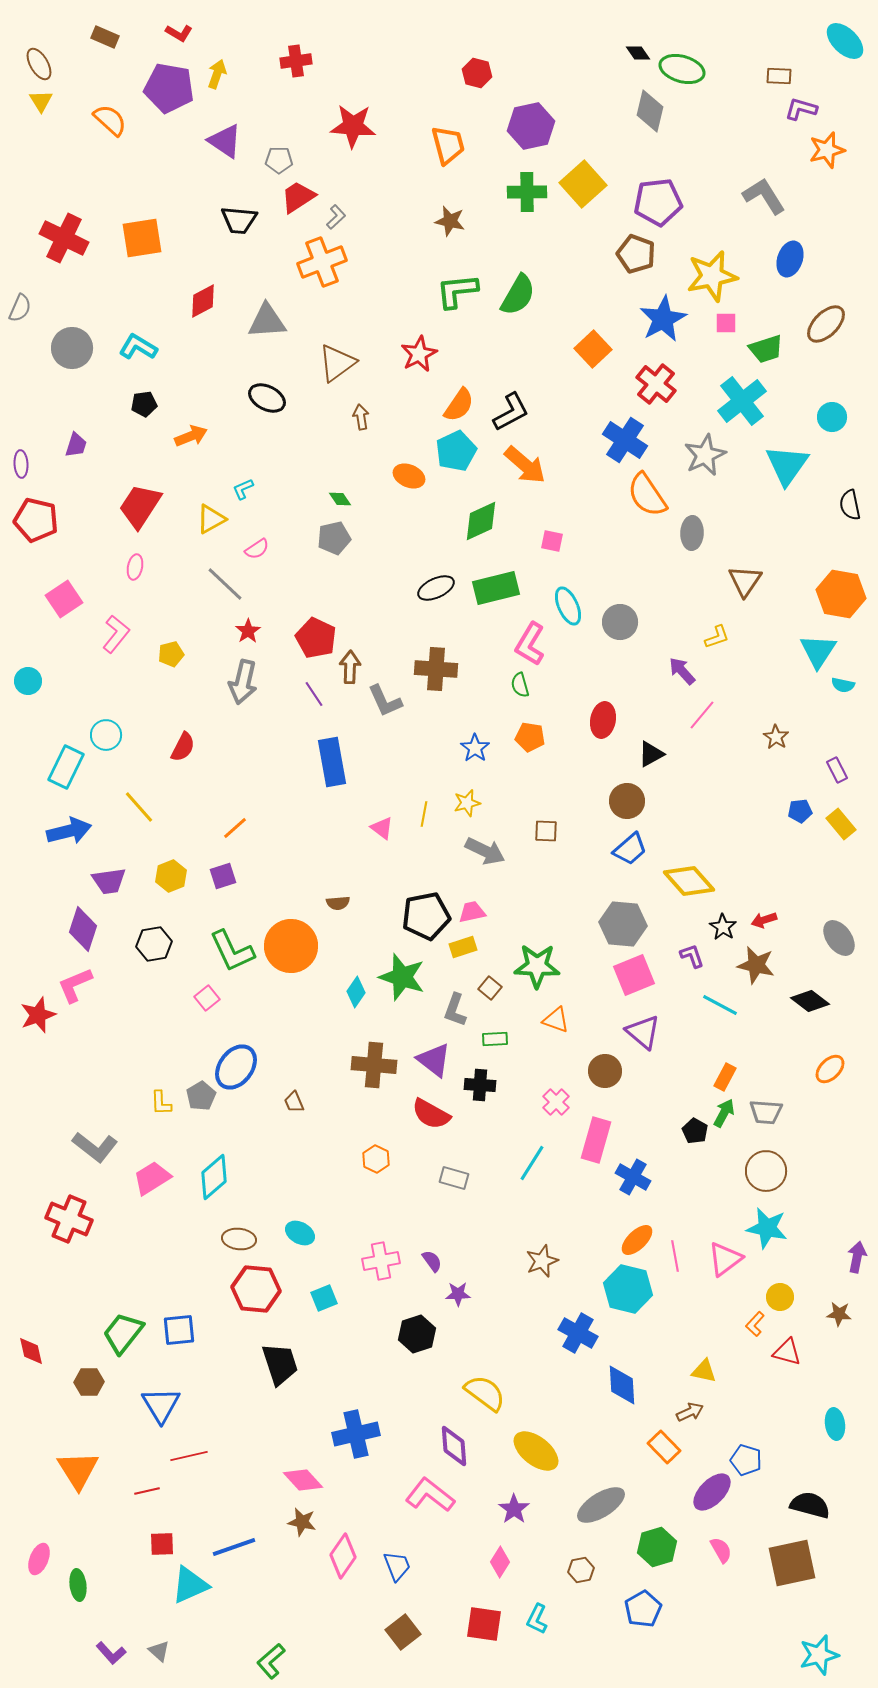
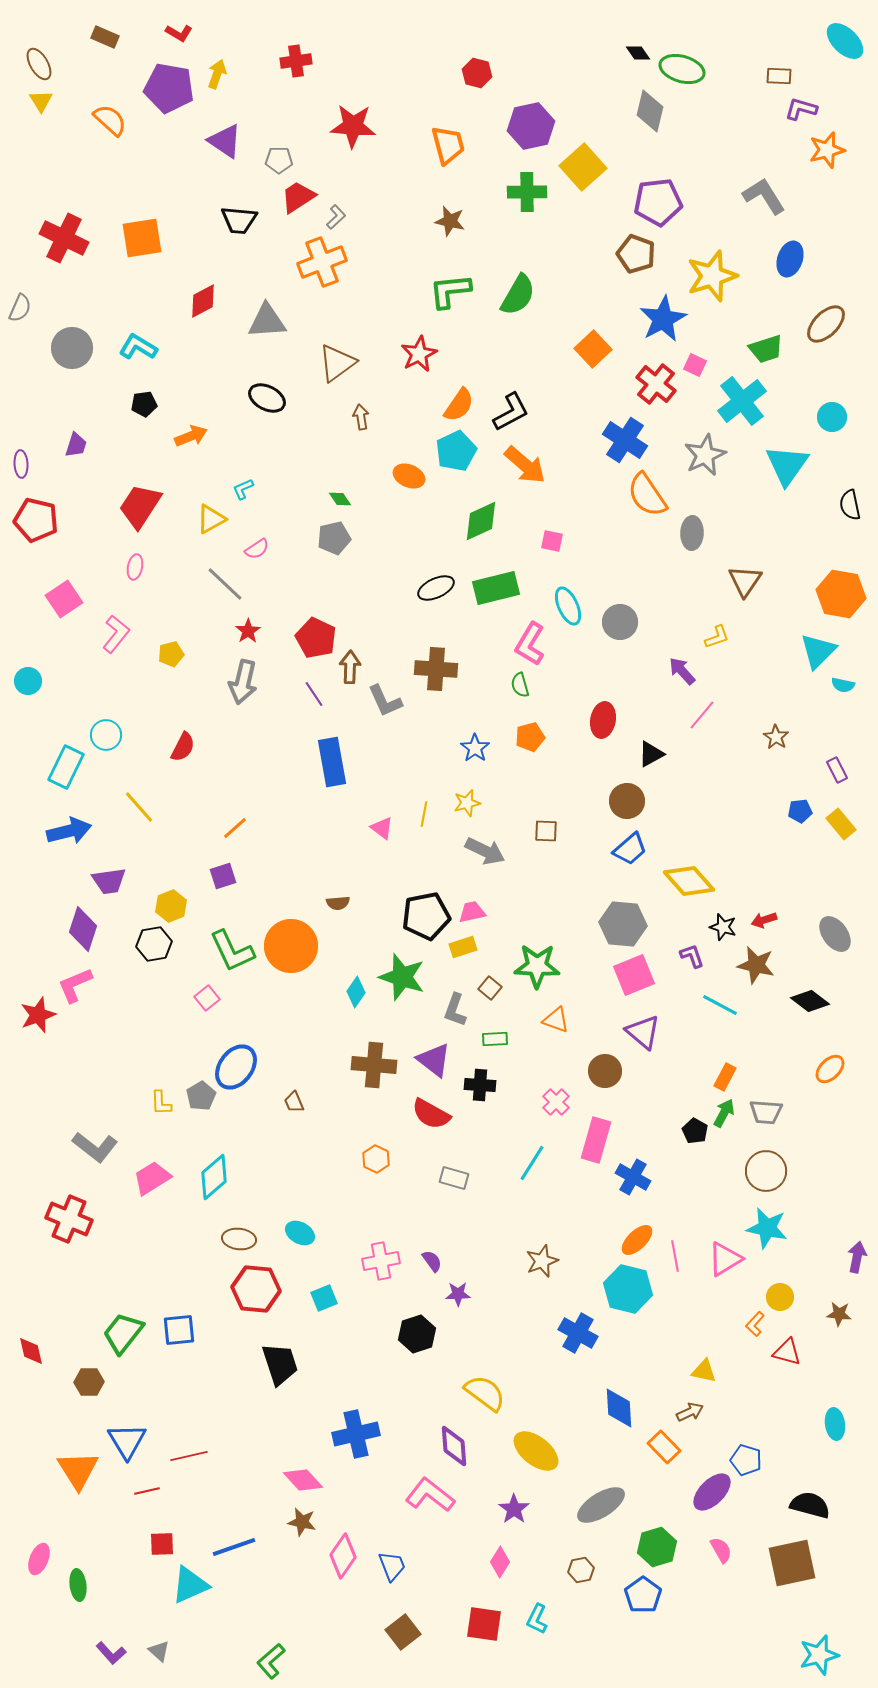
yellow square at (583, 184): moved 17 px up
yellow star at (712, 276): rotated 6 degrees counterclockwise
green L-shape at (457, 291): moved 7 px left
pink square at (726, 323): moved 31 px left, 42 px down; rotated 25 degrees clockwise
cyan triangle at (818, 651): rotated 12 degrees clockwise
orange pentagon at (530, 737): rotated 24 degrees counterclockwise
yellow hexagon at (171, 876): moved 30 px down
black star at (723, 927): rotated 16 degrees counterclockwise
gray ellipse at (839, 938): moved 4 px left, 4 px up
pink triangle at (725, 1259): rotated 6 degrees clockwise
blue diamond at (622, 1385): moved 3 px left, 23 px down
blue triangle at (161, 1405): moved 34 px left, 36 px down
blue trapezoid at (397, 1566): moved 5 px left
blue pentagon at (643, 1609): moved 14 px up; rotated 6 degrees counterclockwise
